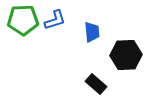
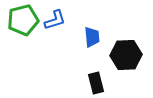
green pentagon: rotated 12 degrees counterclockwise
blue trapezoid: moved 5 px down
black rectangle: moved 1 px up; rotated 35 degrees clockwise
